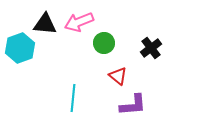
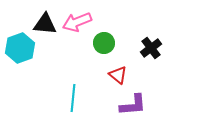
pink arrow: moved 2 px left
red triangle: moved 1 px up
